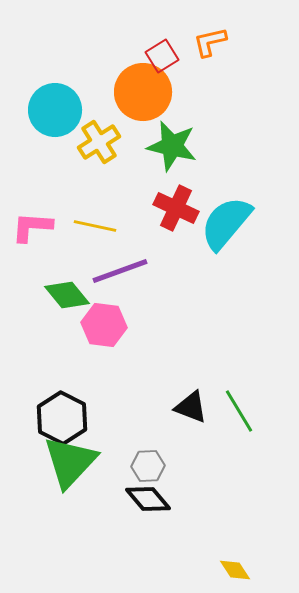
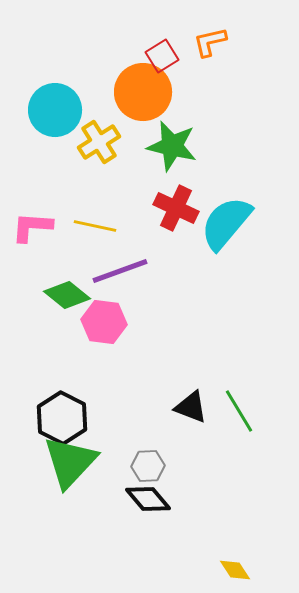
green diamond: rotated 12 degrees counterclockwise
pink hexagon: moved 3 px up
